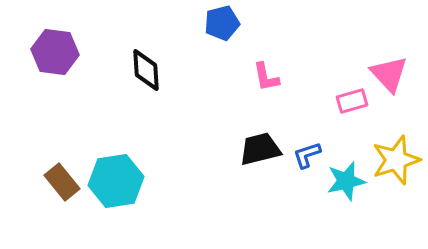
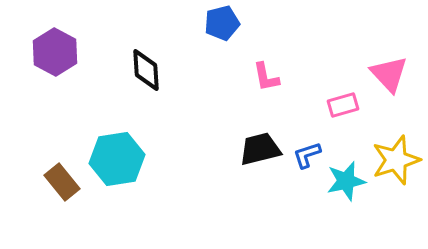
purple hexagon: rotated 21 degrees clockwise
pink rectangle: moved 9 px left, 4 px down
cyan hexagon: moved 1 px right, 22 px up
